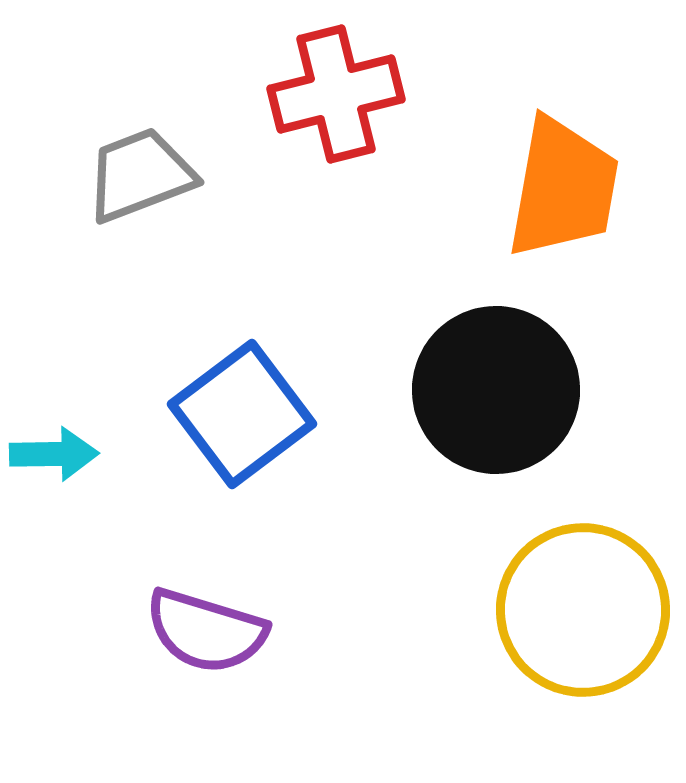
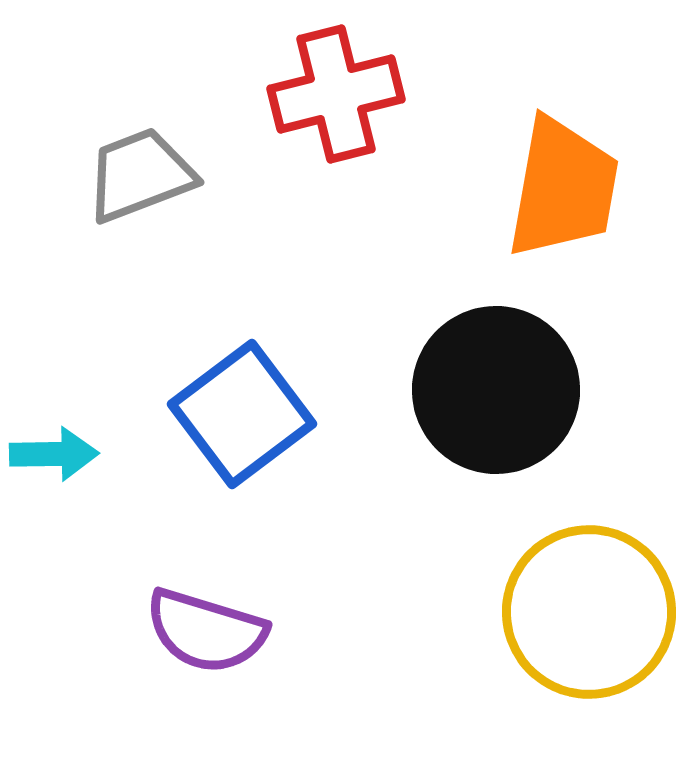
yellow circle: moved 6 px right, 2 px down
